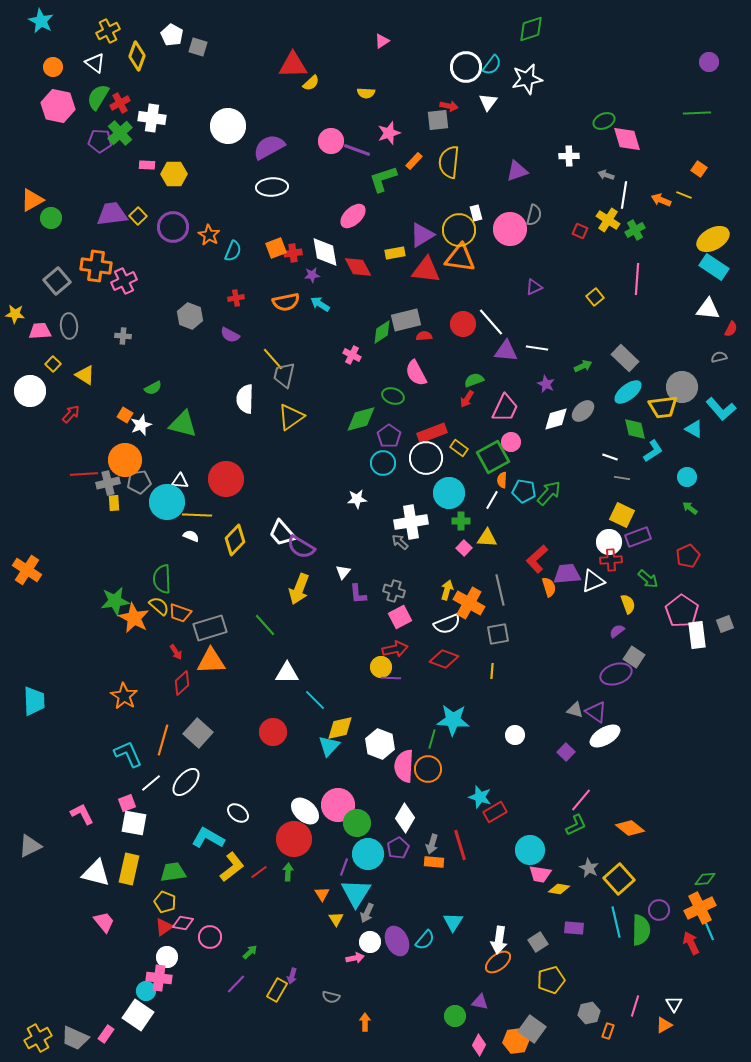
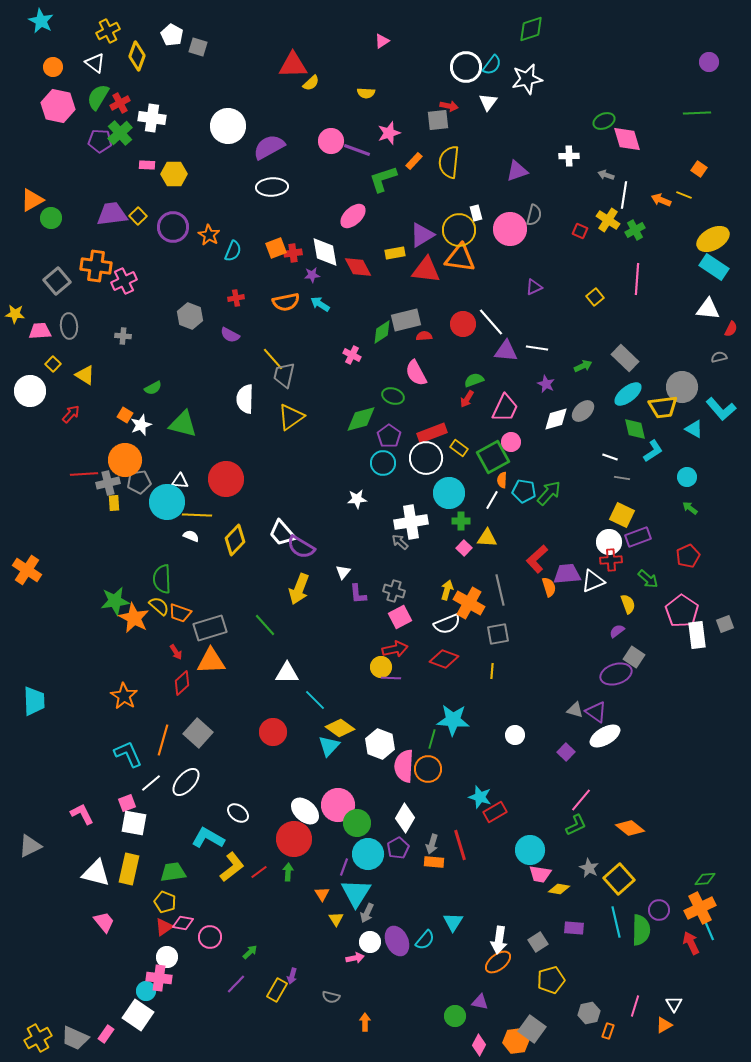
cyan ellipse at (628, 392): moved 2 px down
yellow diamond at (340, 728): rotated 48 degrees clockwise
